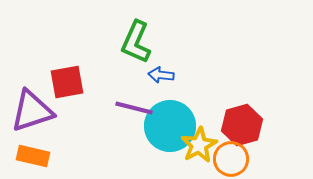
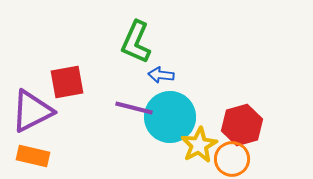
purple triangle: rotated 9 degrees counterclockwise
cyan circle: moved 9 px up
orange circle: moved 1 px right
